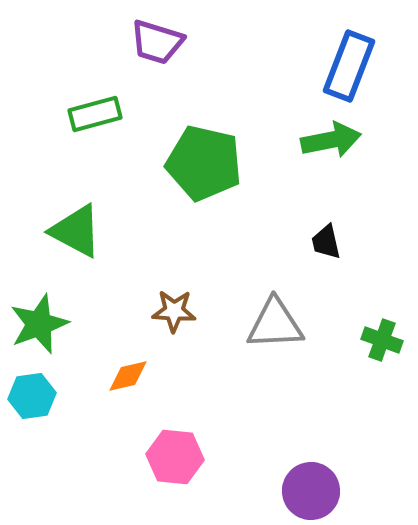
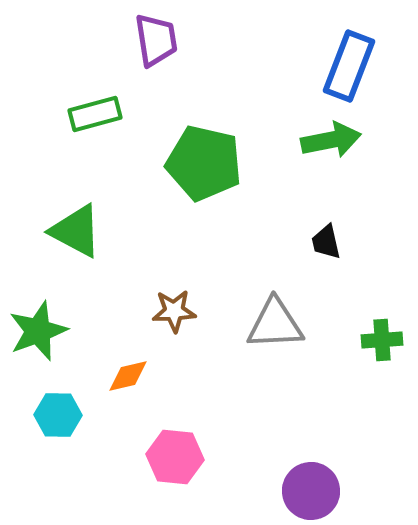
purple trapezoid: moved 1 px left, 2 px up; rotated 116 degrees counterclockwise
brown star: rotated 6 degrees counterclockwise
green star: moved 1 px left, 7 px down
green cross: rotated 24 degrees counterclockwise
cyan hexagon: moved 26 px right, 19 px down; rotated 9 degrees clockwise
